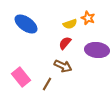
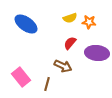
orange star: moved 1 px right, 4 px down; rotated 16 degrees counterclockwise
yellow semicircle: moved 6 px up
red semicircle: moved 5 px right
purple ellipse: moved 3 px down
brown line: rotated 16 degrees counterclockwise
